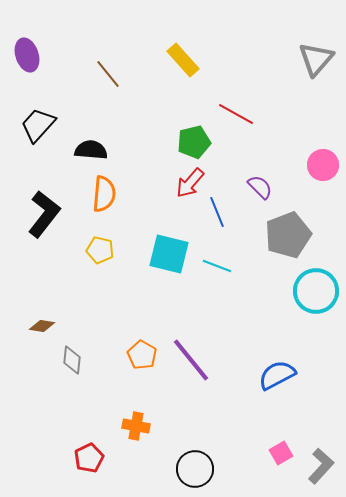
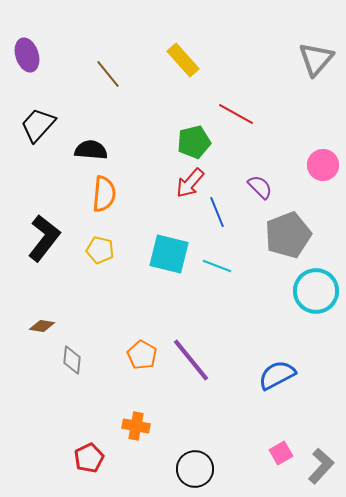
black L-shape: moved 24 px down
